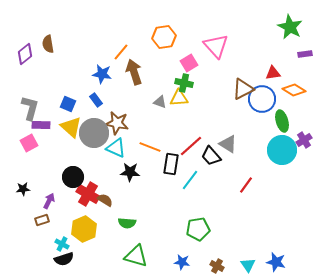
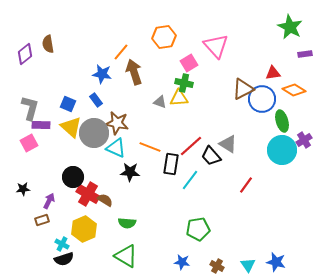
green triangle at (136, 256): moved 10 px left; rotated 15 degrees clockwise
